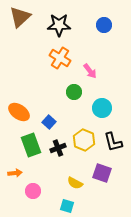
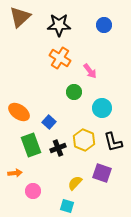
yellow semicircle: rotated 105 degrees clockwise
